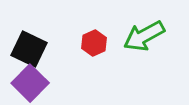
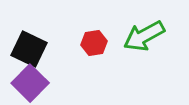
red hexagon: rotated 15 degrees clockwise
